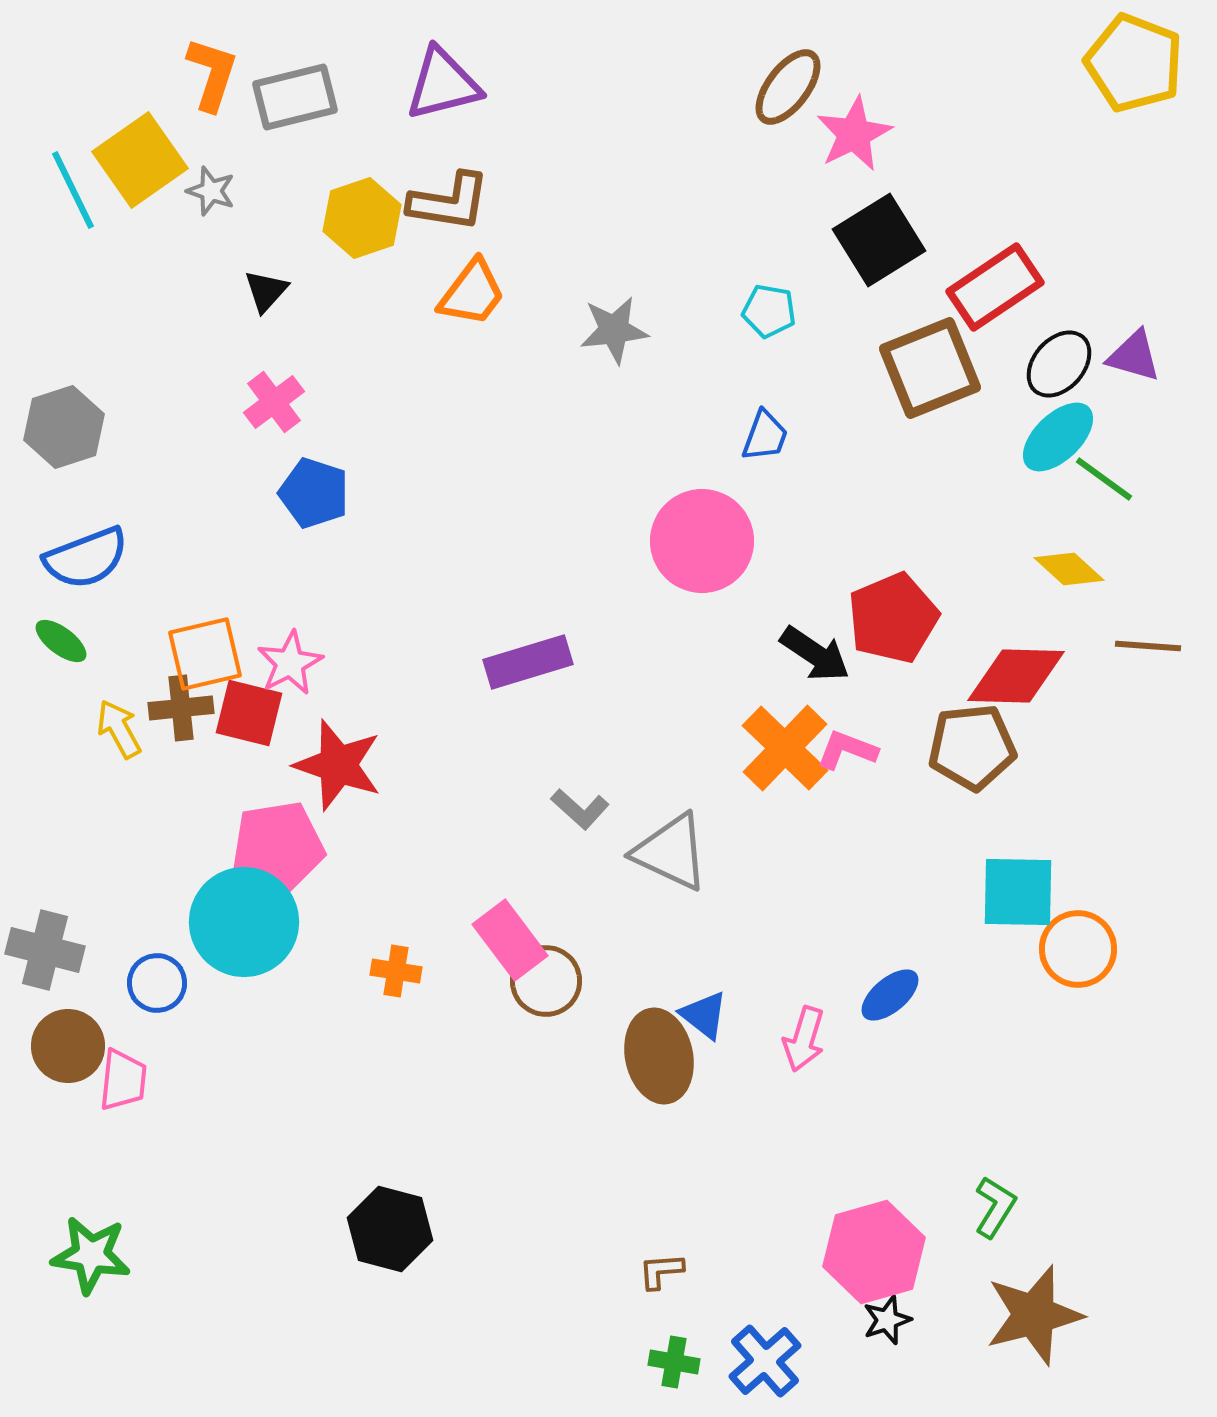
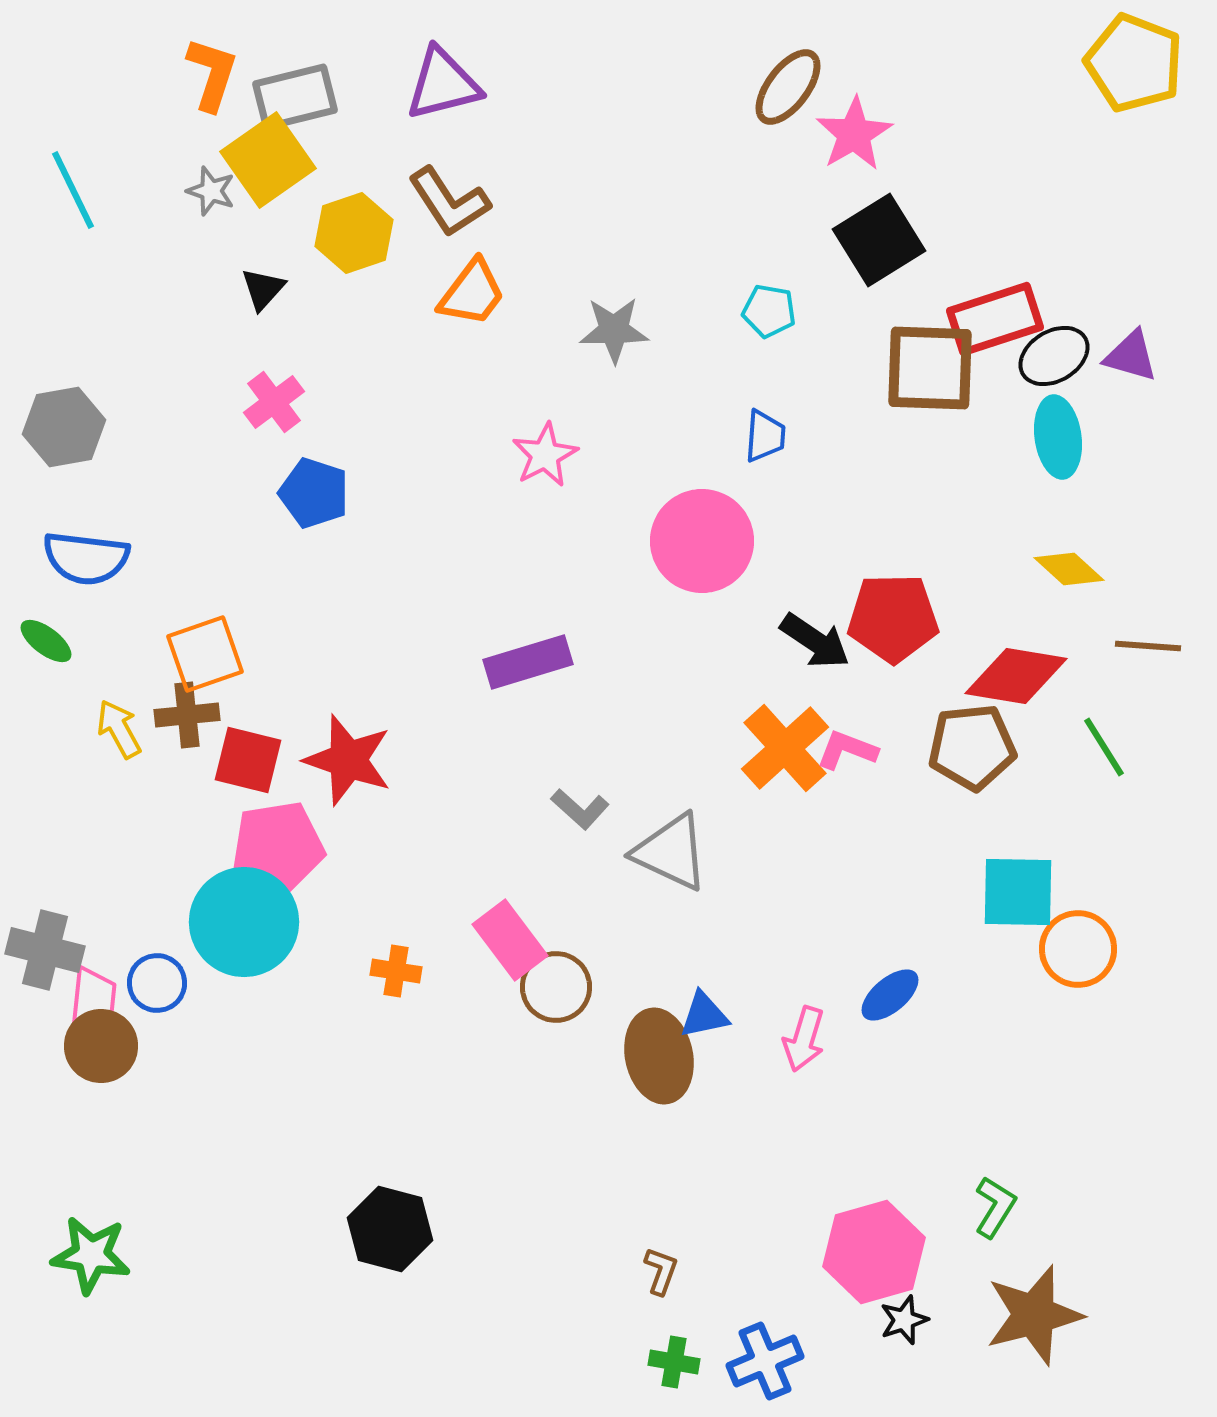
pink star at (854, 134): rotated 4 degrees counterclockwise
yellow square at (140, 160): moved 128 px right
brown L-shape at (449, 202): rotated 48 degrees clockwise
yellow hexagon at (362, 218): moved 8 px left, 15 px down
red rectangle at (995, 287): moved 32 px down; rotated 16 degrees clockwise
black triangle at (266, 291): moved 3 px left, 2 px up
gray star at (614, 330): rotated 6 degrees clockwise
purple triangle at (1134, 356): moved 3 px left
black ellipse at (1059, 364): moved 5 px left, 8 px up; rotated 18 degrees clockwise
brown square at (930, 368): rotated 24 degrees clockwise
gray hexagon at (64, 427): rotated 8 degrees clockwise
blue trapezoid at (765, 436): rotated 16 degrees counterclockwise
cyan ellipse at (1058, 437): rotated 54 degrees counterclockwise
green line at (1104, 479): moved 268 px down; rotated 22 degrees clockwise
blue semicircle at (86, 558): rotated 28 degrees clockwise
red pentagon at (893, 618): rotated 22 degrees clockwise
green ellipse at (61, 641): moved 15 px left
orange square at (205, 654): rotated 6 degrees counterclockwise
black arrow at (815, 654): moved 13 px up
pink star at (290, 663): moved 255 px right, 208 px up
red diamond at (1016, 676): rotated 8 degrees clockwise
brown cross at (181, 708): moved 6 px right, 7 px down
red square at (249, 713): moved 1 px left, 47 px down
orange cross at (785, 748): rotated 4 degrees clockwise
red star at (338, 765): moved 10 px right, 5 px up
brown circle at (546, 981): moved 10 px right, 6 px down
blue triangle at (704, 1015): rotated 50 degrees counterclockwise
brown circle at (68, 1046): moved 33 px right
pink trapezoid at (123, 1080): moved 30 px left, 82 px up
brown L-shape at (661, 1271): rotated 114 degrees clockwise
black star at (887, 1320): moved 17 px right
blue cross at (765, 1361): rotated 18 degrees clockwise
